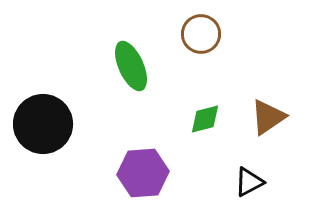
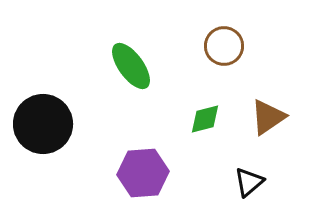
brown circle: moved 23 px right, 12 px down
green ellipse: rotated 12 degrees counterclockwise
black triangle: rotated 12 degrees counterclockwise
